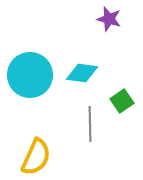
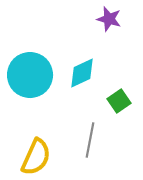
cyan diamond: rotated 32 degrees counterclockwise
green square: moved 3 px left
gray line: moved 16 px down; rotated 12 degrees clockwise
